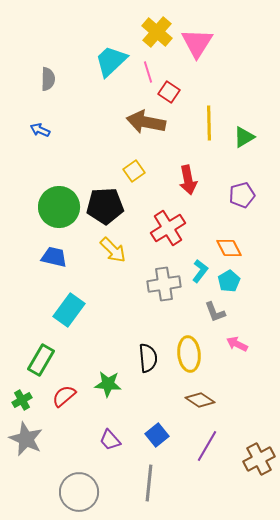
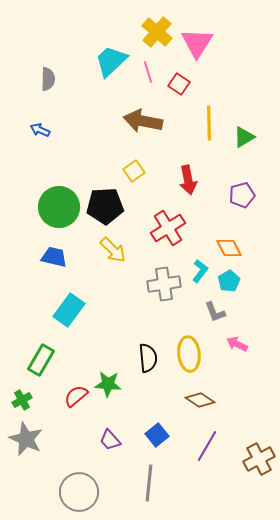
red square: moved 10 px right, 8 px up
brown arrow: moved 3 px left, 1 px up
red semicircle: moved 12 px right
